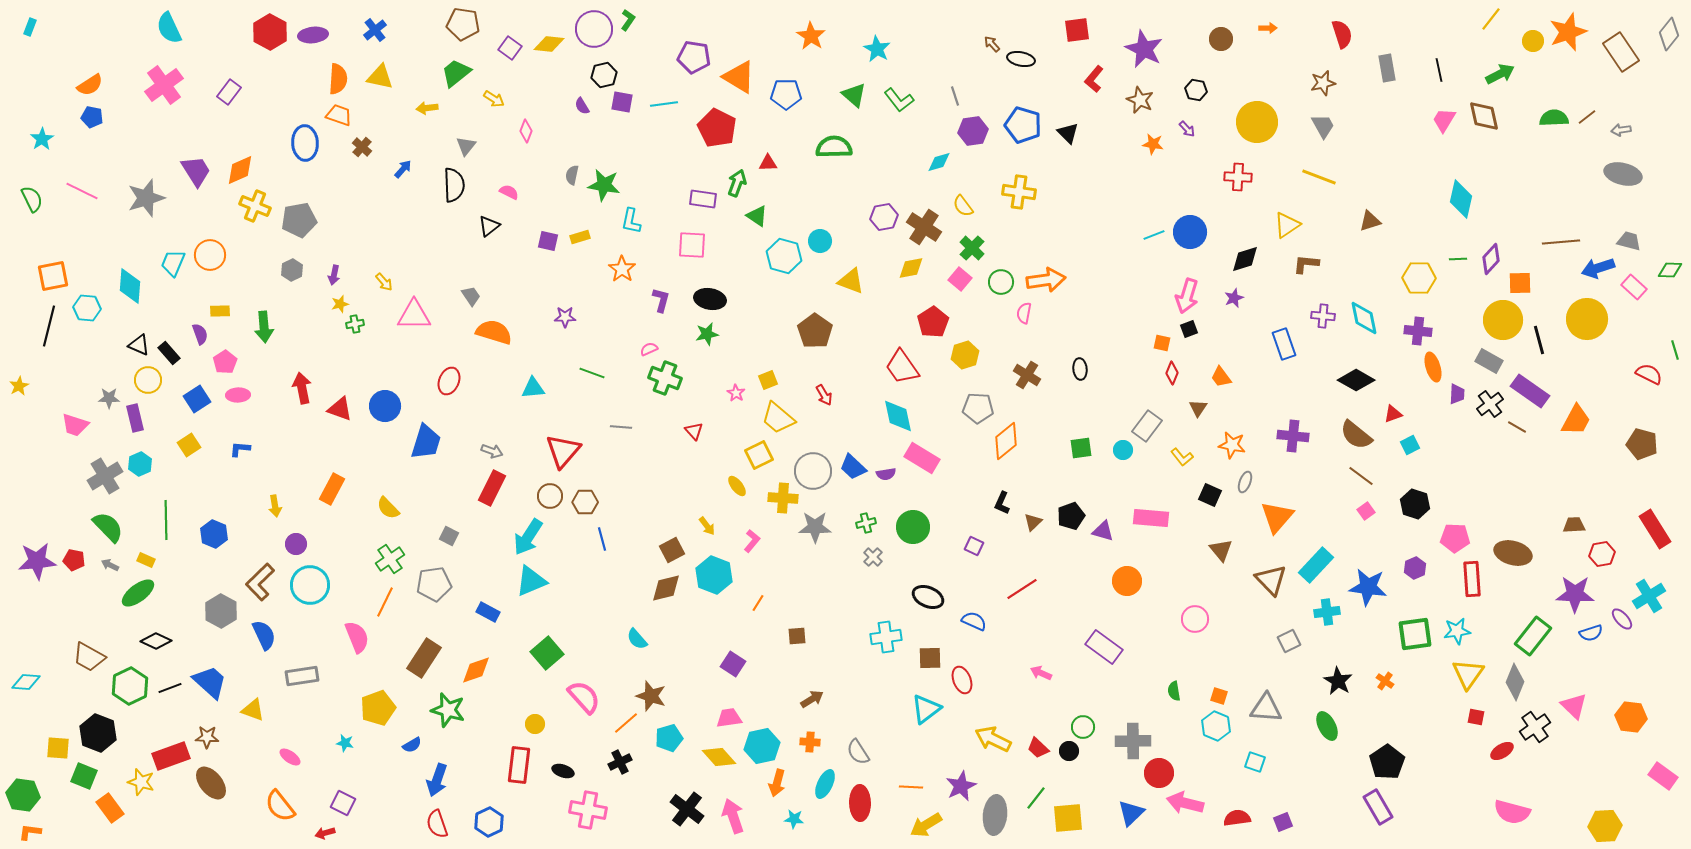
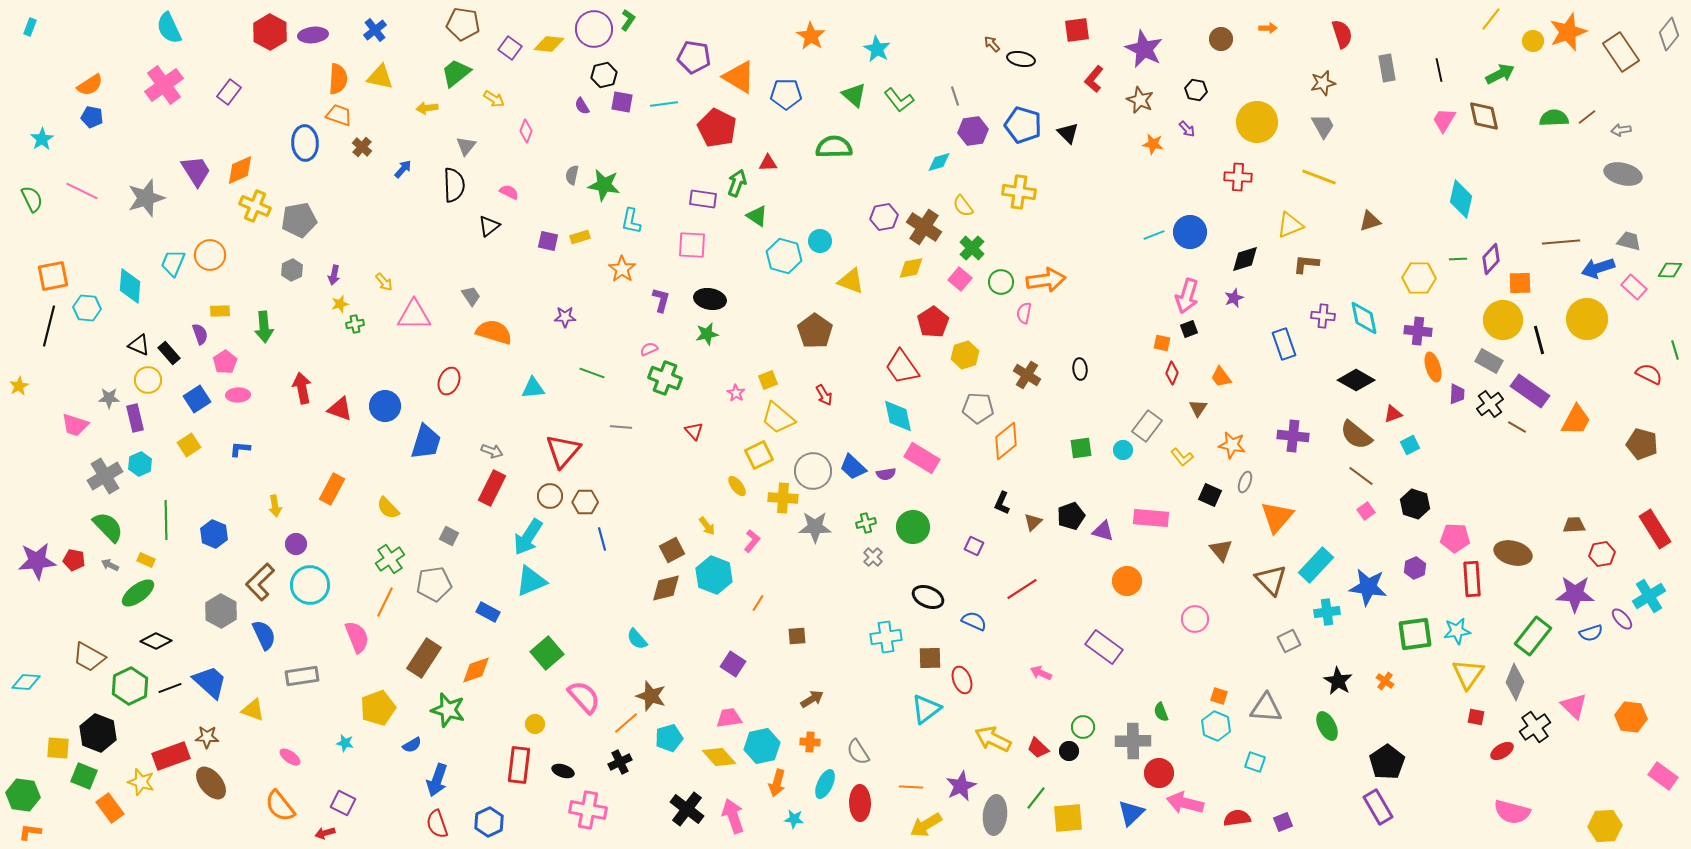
yellow triangle at (1287, 225): moved 3 px right; rotated 12 degrees clockwise
green semicircle at (1174, 691): moved 13 px left, 21 px down; rotated 12 degrees counterclockwise
